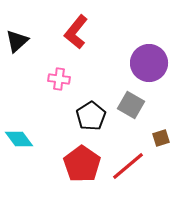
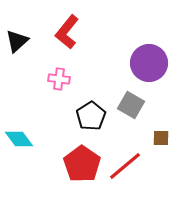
red L-shape: moved 9 px left
brown square: rotated 18 degrees clockwise
red line: moved 3 px left
